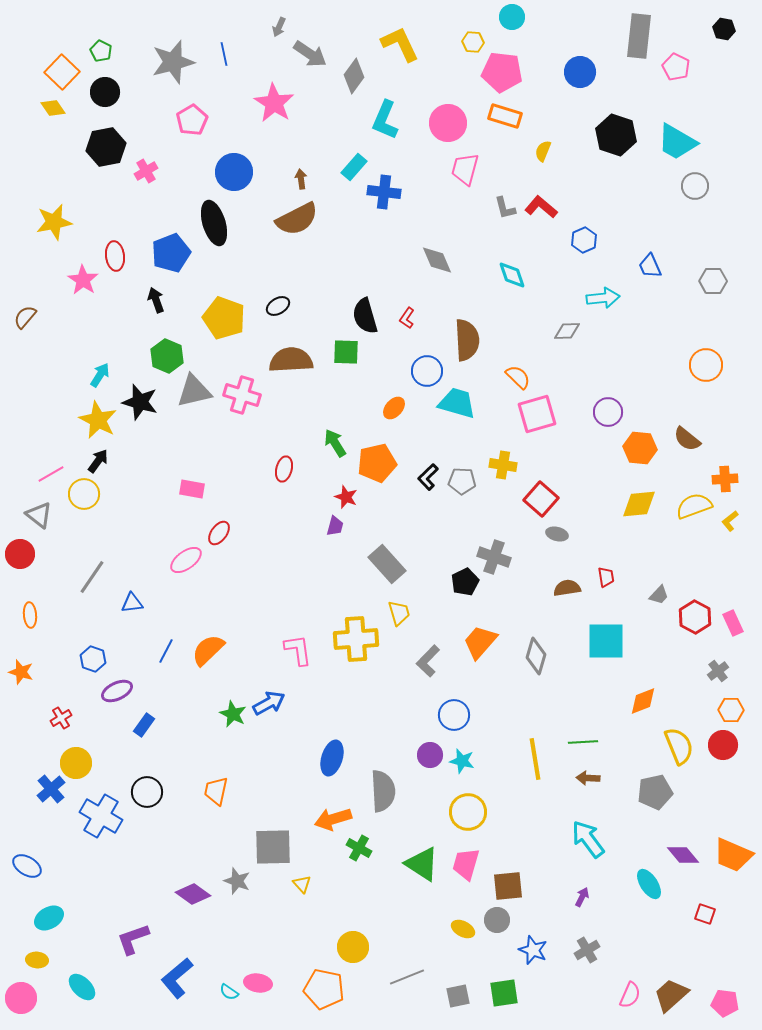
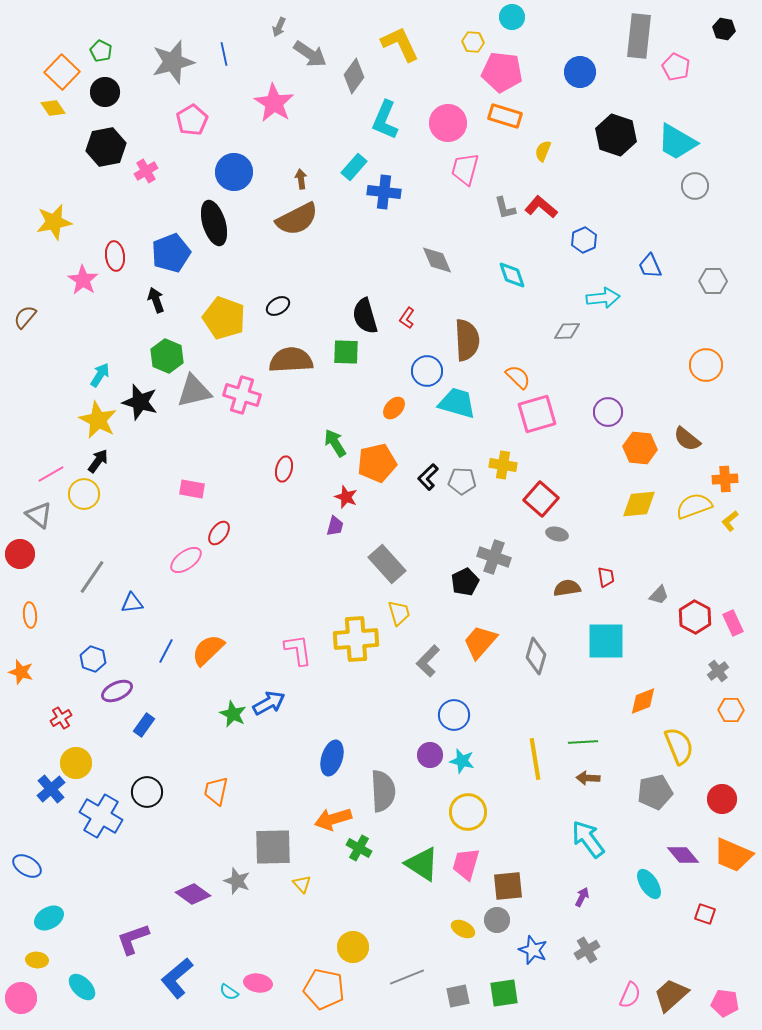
red circle at (723, 745): moved 1 px left, 54 px down
